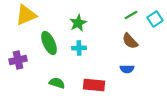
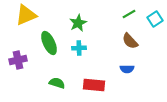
green line: moved 2 px left, 1 px up
